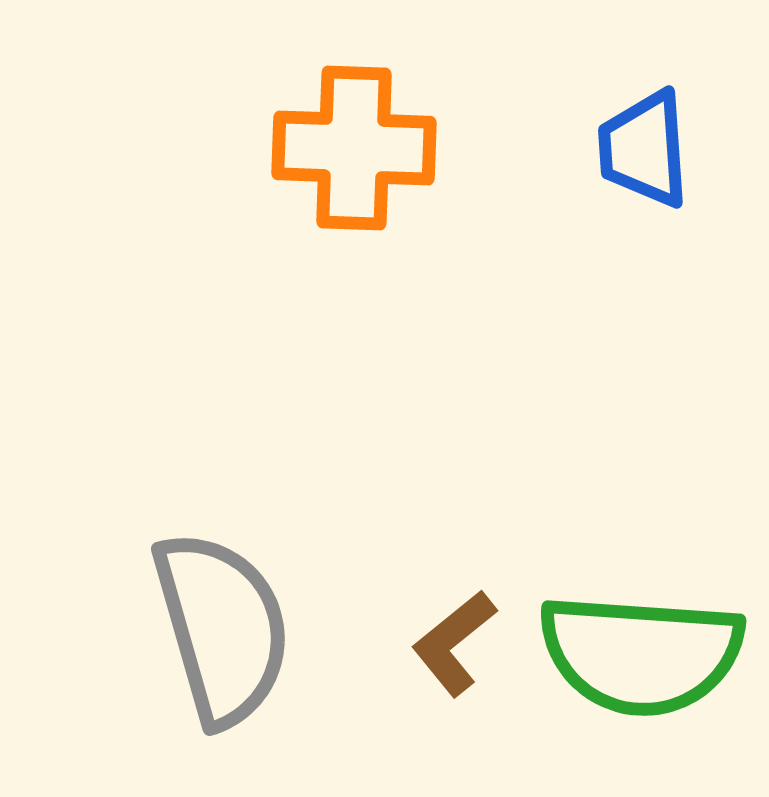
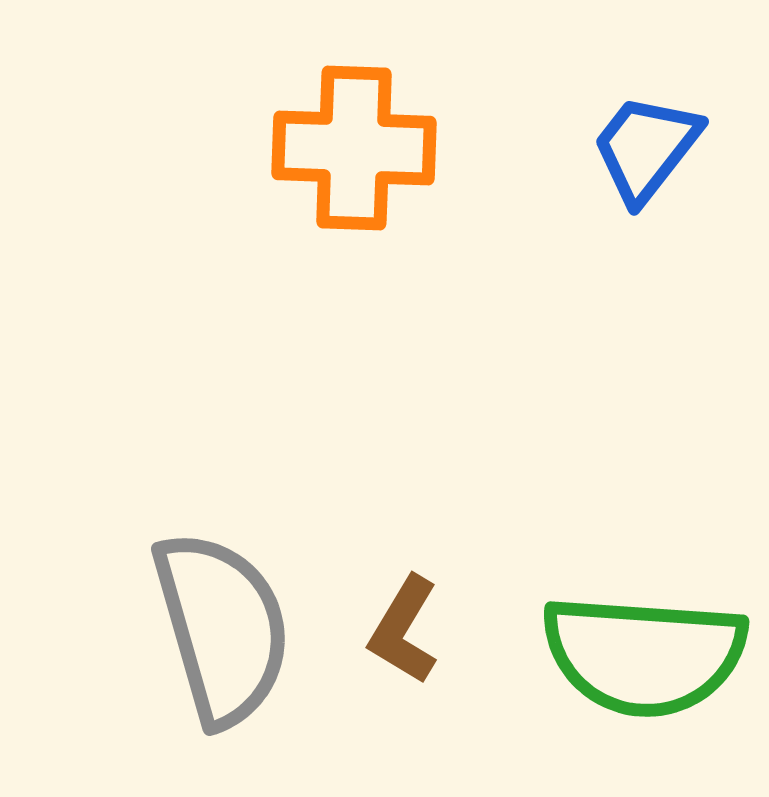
blue trapezoid: moved 2 px right, 1 px up; rotated 42 degrees clockwise
brown L-shape: moved 50 px left, 13 px up; rotated 20 degrees counterclockwise
green semicircle: moved 3 px right, 1 px down
